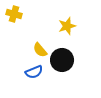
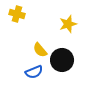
yellow cross: moved 3 px right
yellow star: moved 1 px right, 2 px up
